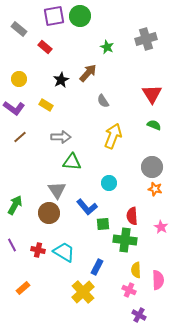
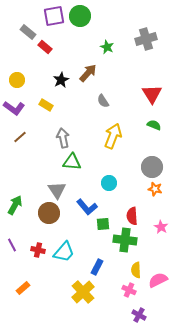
gray rectangle: moved 9 px right, 3 px down
yellow circle: moved 2 px left, 1 px down
gray arrow: moved 2 px right, 1 px down; rotated 102 degrees counterclockwise
cyan trapezoid: rotated 100 degrees clockwise
pink semicircle: rotated 114 degrees counterclockwise
